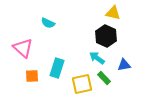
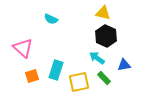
yellow triangle: moved 10 px left
cyan semicircle: moved 3 px right, 4 px up
cyan rectangle: moved 1 px left, 2 px down
orange square: rotated 16 degrees counterclockwise
yellow square: moved 3 px left, 2 px up
